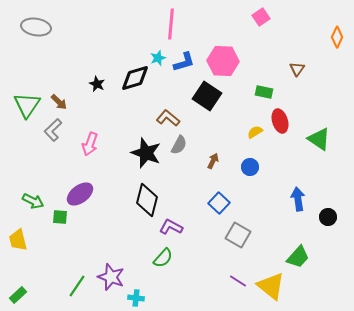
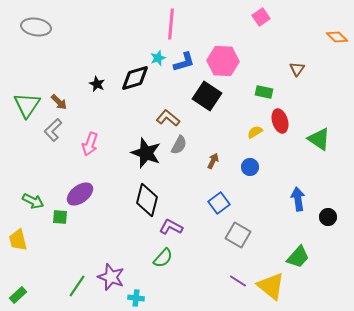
orange diamond at (337, 37): rotated 70 degrees counterclockwise
blue square at (219, 203): rotated 10 degrees clockwise
